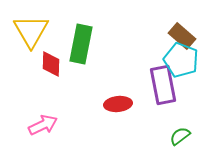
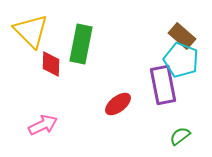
yellow triangle: rotated 15 degrees counterclockwise
red ellipse: rotated 32 degrees counterclockwise
